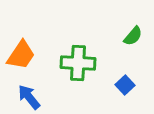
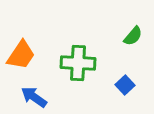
blue arrow: moved 5 px right; rotated 16 degrees counterclockwise
